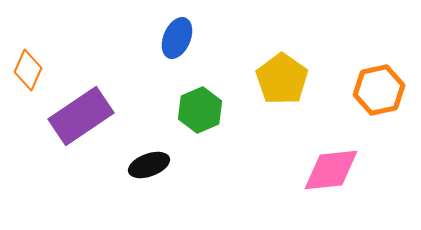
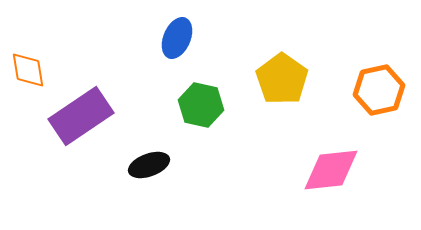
orange diamond: rotated 33 degrees counterclockwise
green hexagon: moved 1 px right, 5 px up; rotated 24 degrees counterclockwise
